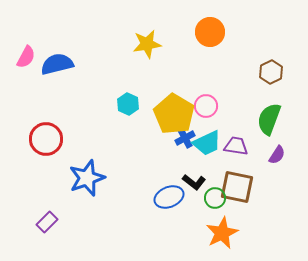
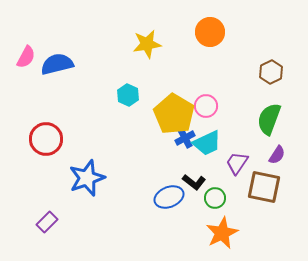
cyan hexagon: moved 9 px up
purple trapezoid: moved 1 px right, 17 px down; rotated 65 degrees counterclockwise
brown square: moved 27 px right
